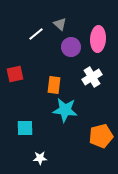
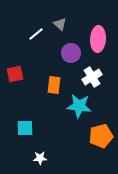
purple circle: moved 6 px down
cyan star: moved 14 px right, 4 px up
